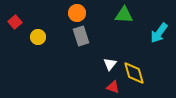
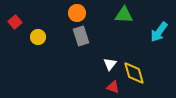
cyan arrow: moved 1 px up
